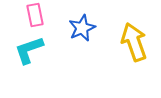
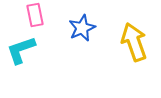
cyan L-shape: moved 8 px left
